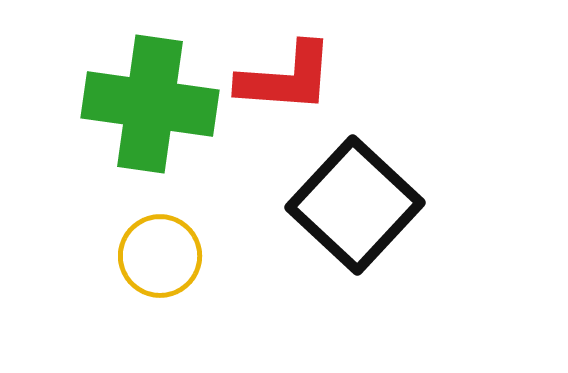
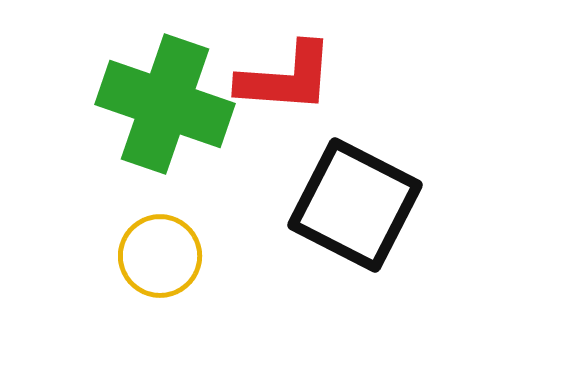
green cross: moved 15 px right; rotated 11 degrees clockwise
black square: rotated 16 degrees counterclockwise
